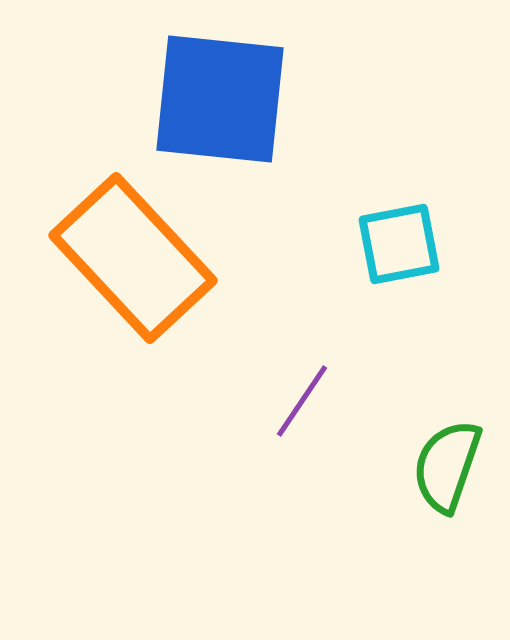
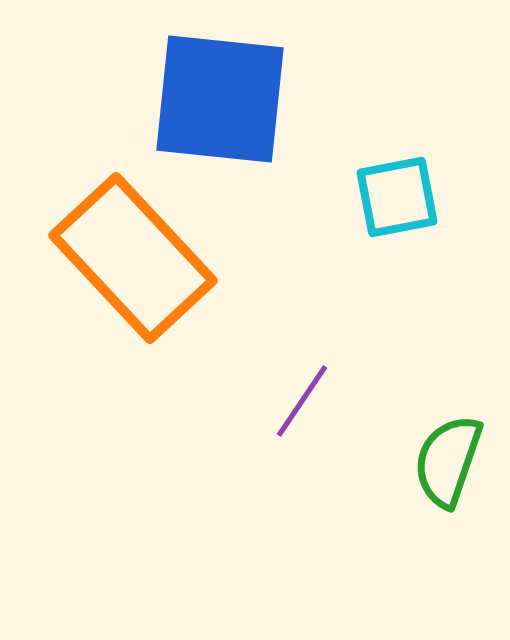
cyan square: moved 2 px left, 47 px up
green semicircle: moved 1 px right, 5 px up
